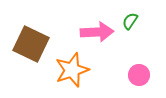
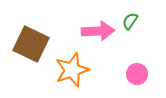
pink arrow: moved 1 px right, 1 px up
pink circle: moved 2 px left, 1 px up
